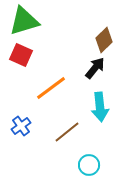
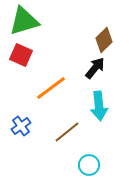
cyan arrow: moved 1 px left, 1 px up
